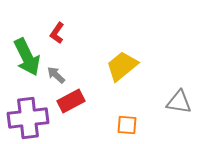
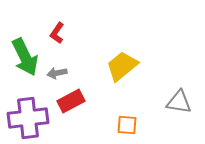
green arrow: moved 2 px left
gray arrow: moved 1 px right, 2 px up; rotated 54 degrees counterclockwise
